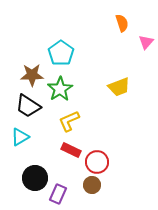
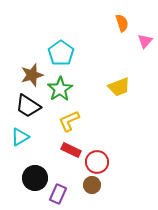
pink triangle: moved 1 px left, 1 px up
brown star: rotated 15 degrees counterclockwise
